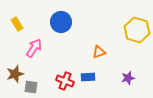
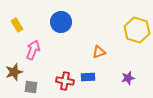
yellow rectangle: moved 1 px down
pink arrow: moved 1 px left, 2 px down; rotated 12 degrees counterclockwise
brown star: moved 1 px left, 2 px up
red cross: rotated 12 degrees counterclockwise
